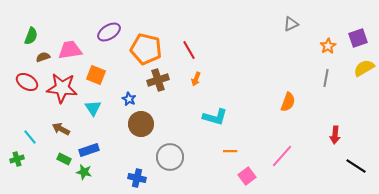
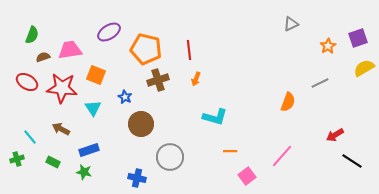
green semicircle: moved 1 px right, 1 px up
red line: rotated 24 degrees clockwise
gray line: moved 6 px left, 5 px down; rotated 54 degrees clockwise
blue star: moved 4 px left, 2 px up
red arrow: rotated 54 degrees clockwise
green rectangle: moved 11 px left, 3 px down
black line: moved 4 px left, 5 px up
